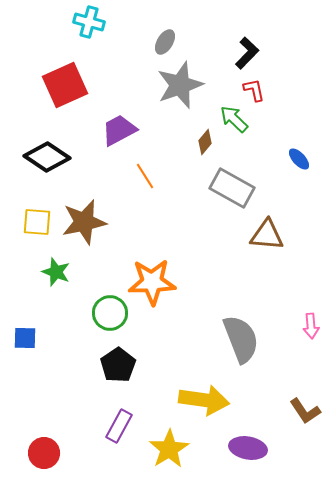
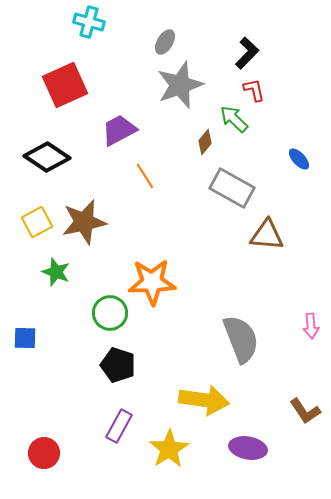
yellow square: rotated 32 degrees counterclockwise
black pentagon: rotated 20 degrees counterclockwise
